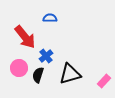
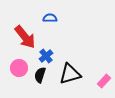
black semicircle: moved 2 px right
